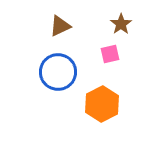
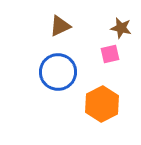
brown star: moved 4 px down; rotated 25 degrees counterclockwise
